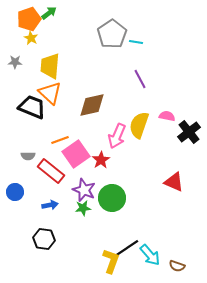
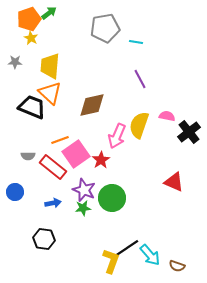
gray pentagon: moved 7 px left, 6 px up; rotated 24 degrees clockwise
red rectangle: moved 2 px right, 4 px up
blue arrow: moved 3 px right, 2 px up
